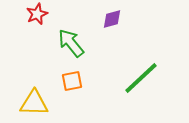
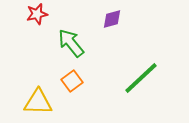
red star: rotated 10 degrees clockwise
orange square: rotated 25 degrees counterclockwise
yellow triangle: moved 4 px right, 1 px up
